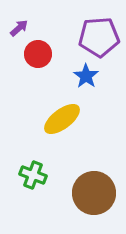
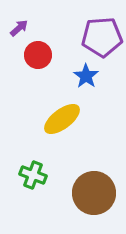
purple pentagon: moved 3 px right
red circle: moved 1 px down
